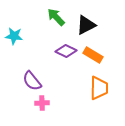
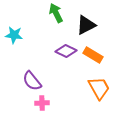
green arrow: moved 4 px up; rotated 18 degrees clockwise
cyan star: moved 1 px up
orange trapezoid: rotated 30 degrees counterclockwise
